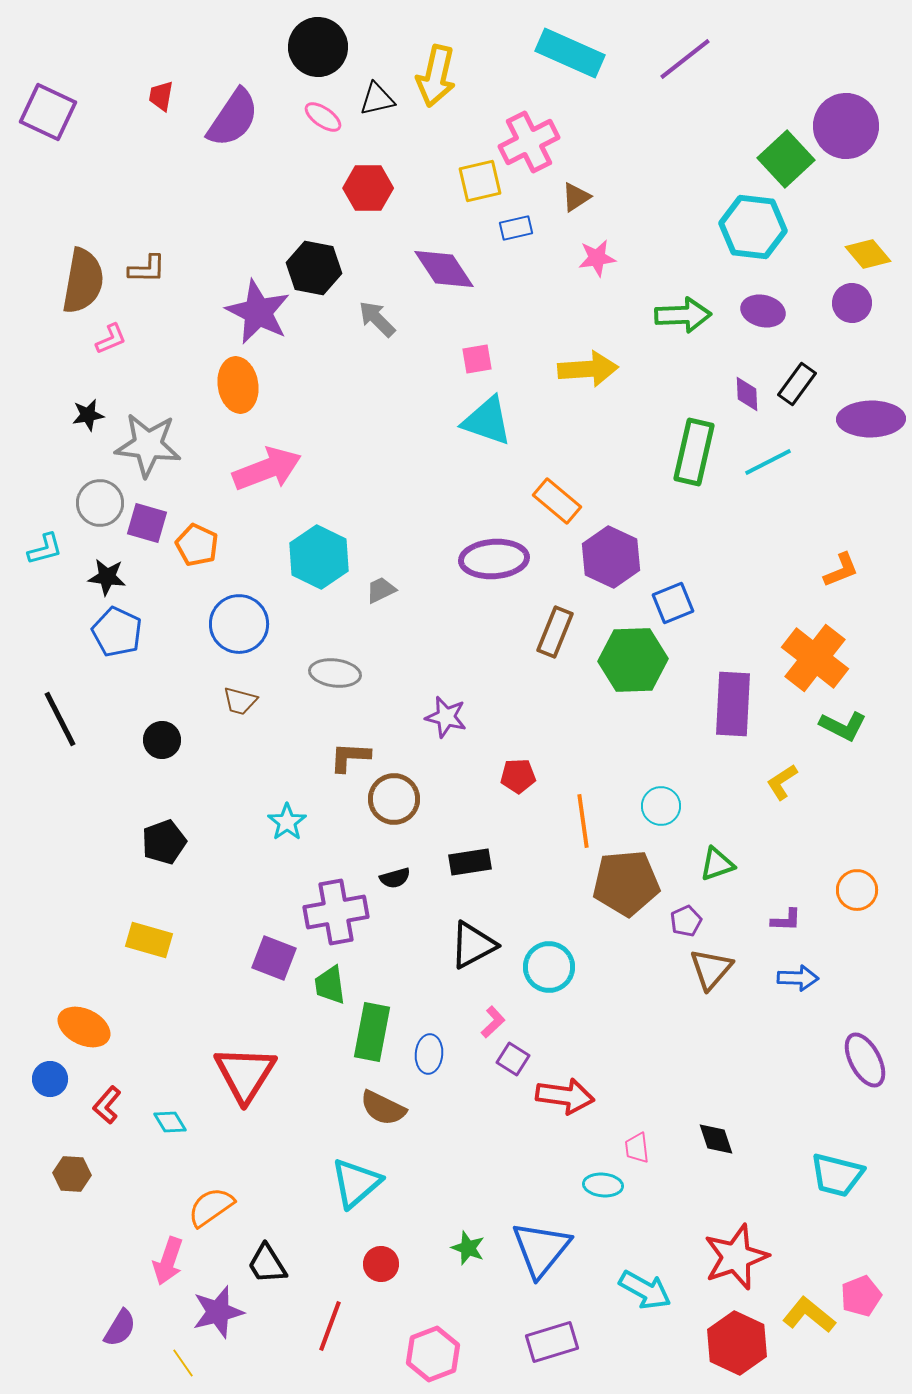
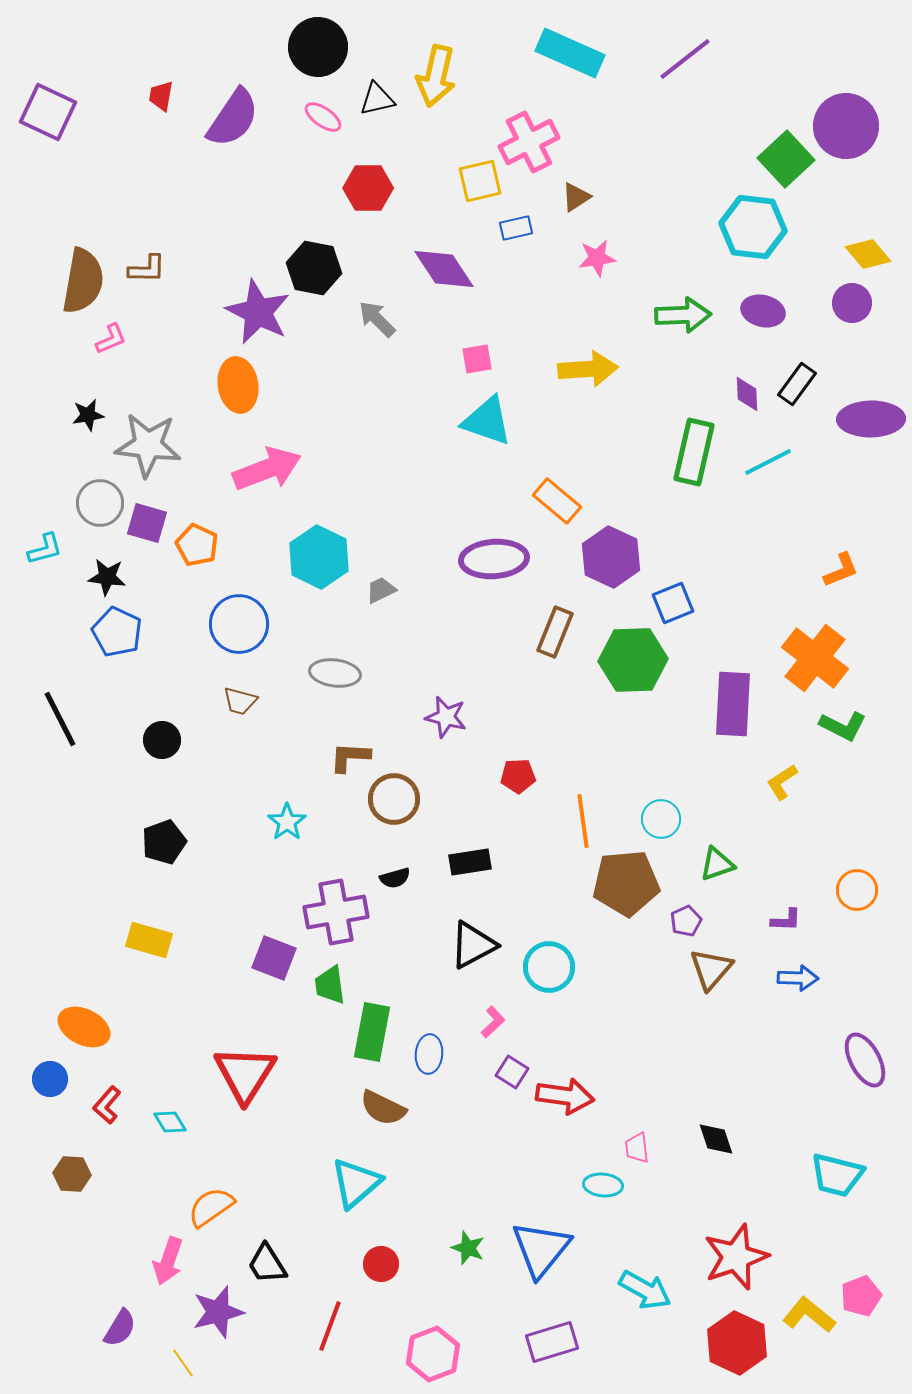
cyan circle at (661, 806): moved 13 px down
purple square at (513, 1059): moved 1 px left, 13 px down
